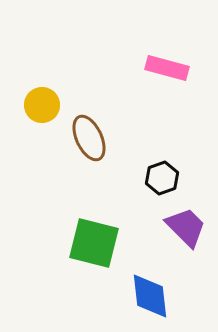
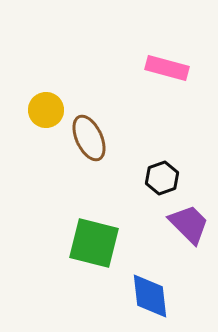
yellow circle: moved 4 px right, 5 px down
purple trapezoid: moved 3 px right, 3 px up
